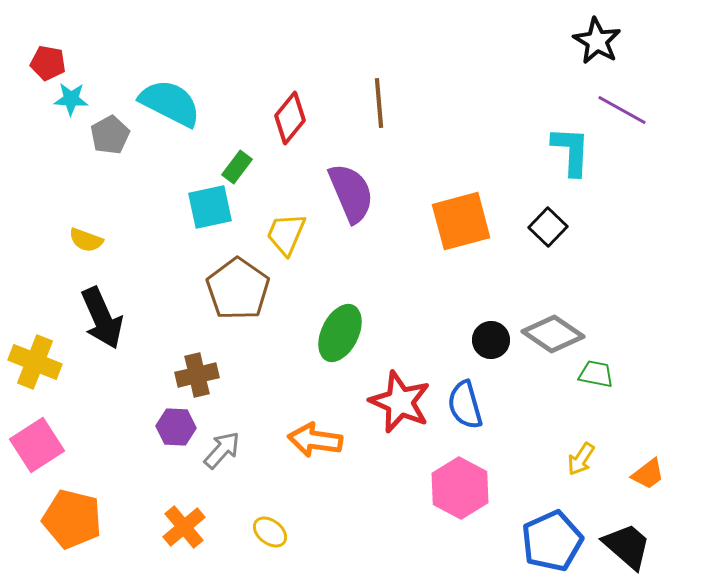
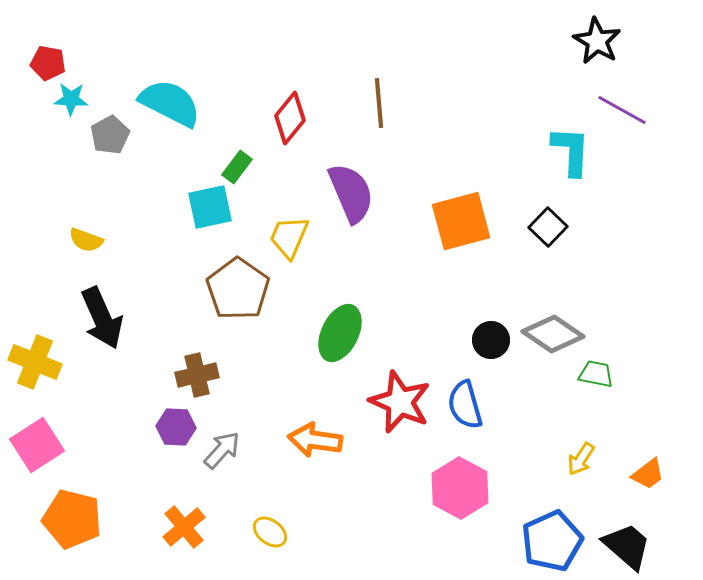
yellow trapezoid: moved 3 px right, 3 px down
